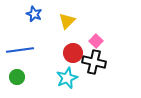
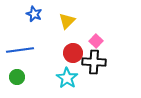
black cross: rotated 10 degrees counterclockwise
cyan star: rotated 15 degrees counterclockwise
